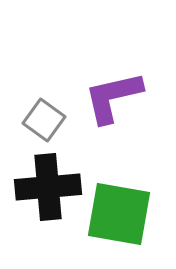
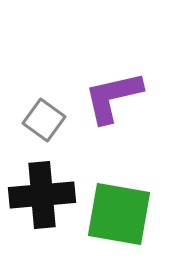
black cross: moved 6 px left, 8 px down
